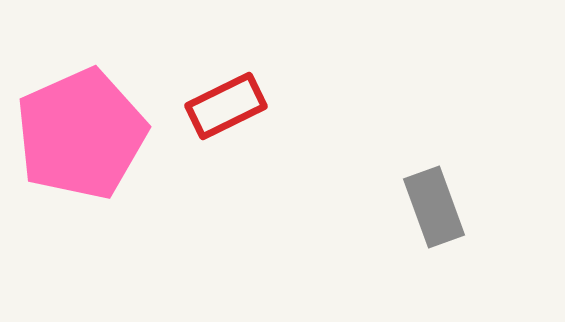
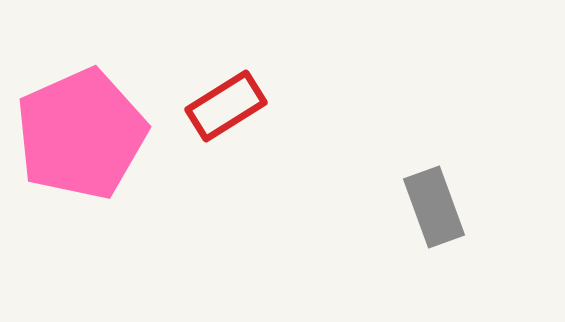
red rectangle: rotated 6 degrees counterclockwise
